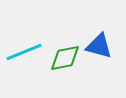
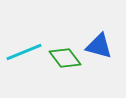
green diamond: rotated 64 degrees clockwise
